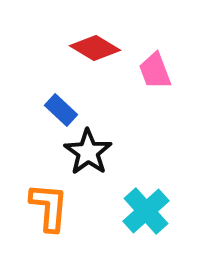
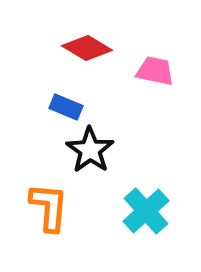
red diamond: moved 8 px left
pink trapezoid: rotated 123 degrees clockwise
blue rectangle: moved 5 px right, 3 px up; rotated 20 degrees counterclockwise
black star: moved 2 px right, 2 px up
